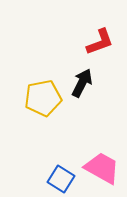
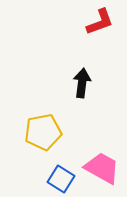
red L-shape: moved 20 px up
black arrow: rotated 20 degrees counterclockwise
yellow pentagon: moved 34 px down
